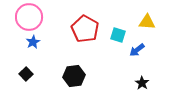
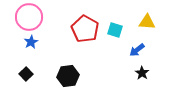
cyan square: moved 3 px left, 5 px up
blue star: moved 2 px left
black hexagon: moved 6 px left
black star: moved 10 px up
